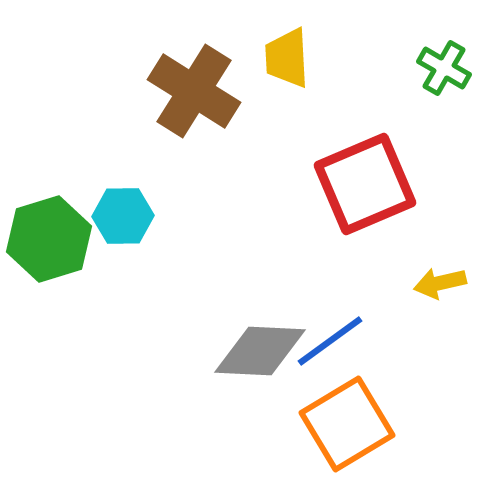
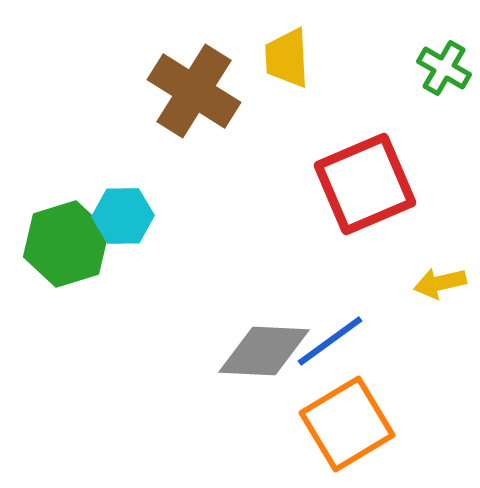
green hexagon: moved 17 px right, 5 px down
gray diamond: moved 4 px right
